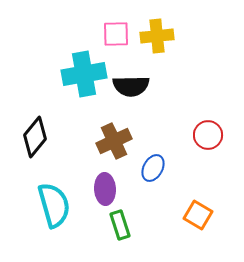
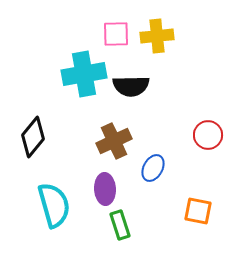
black diamond: moved 2 px left
orange square: moved 4 px up; rotated 20 degrees counterclockwise
